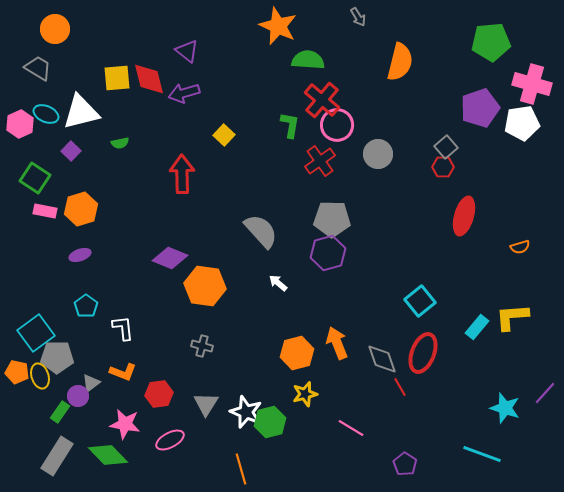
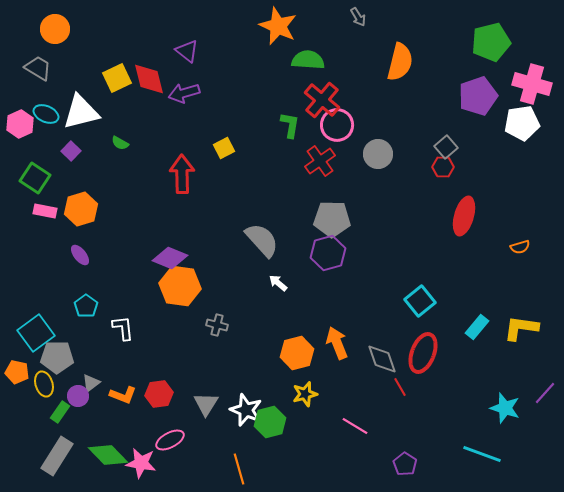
green pentagon at (491, 42): rotated 9 degrees counterclockwise
yellow square at (117, 78): rotated 20 degrees counterclockwise
purple pentagon at (480, 108): moved 2 px left, 12 px up
yellow square at (224, 135): moved 13 px down; rotated 20 degrees clockwise
green semicircle at (120, 143): rotated 42 degrees clockwise
gray semicircle at (261, 231): moved 1 px right, 9 px down
purple ellipse at (80, 255): rotated 70 degrees clockwise
orange hexagon at (205, 286): moved 25 px left
yellow L-shape at (512, 317): moved 9 px right, 11 px down; rotated 12 degrees clockwise
gray cross at (202, 346): moved 15 px right, 21 px up
orange L-shape at (123, 372): moved 23 px down
yellow ellipse at (40, 376): moved 4 px right, 8 px down
white star at (246, 412): moved 2 px up
pink star at (125, 424): moved 16 px right, 39 px down
pink line at (351, 428): moved 4 px right, 2 px up
orange line at (241, 469): moved 2 px left
